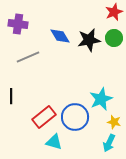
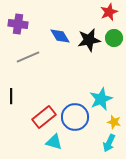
red star: moved 5 px left
